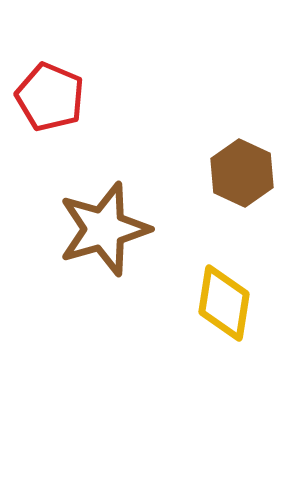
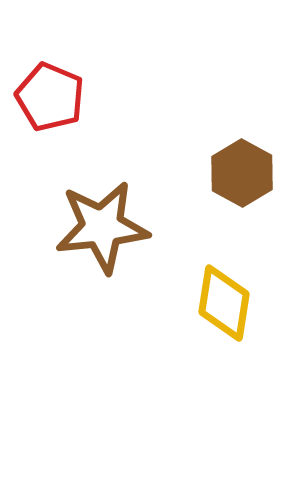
brown hexagon: rotated 4 degrees clockwise
brown star: moved 2 px left, 2 px up; rotated 10 degrees clockwise
